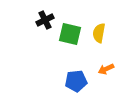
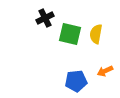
black cross: moved 2 px up
yellow semicircle: moved 3 px left, 1 px down
orange arrow: moved 1 px left, 2 px down
